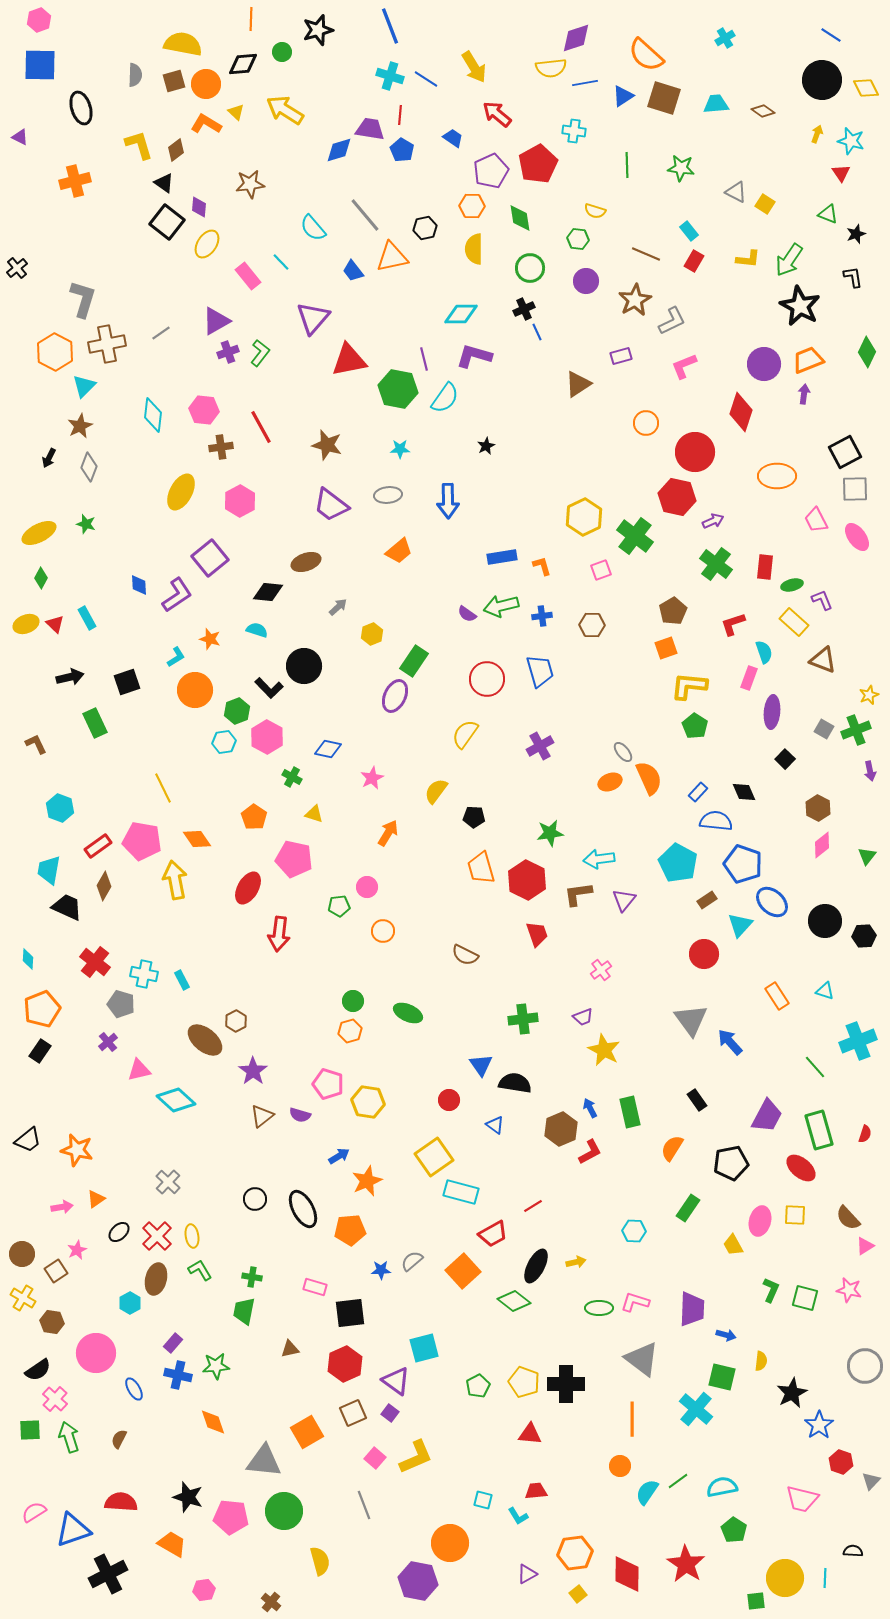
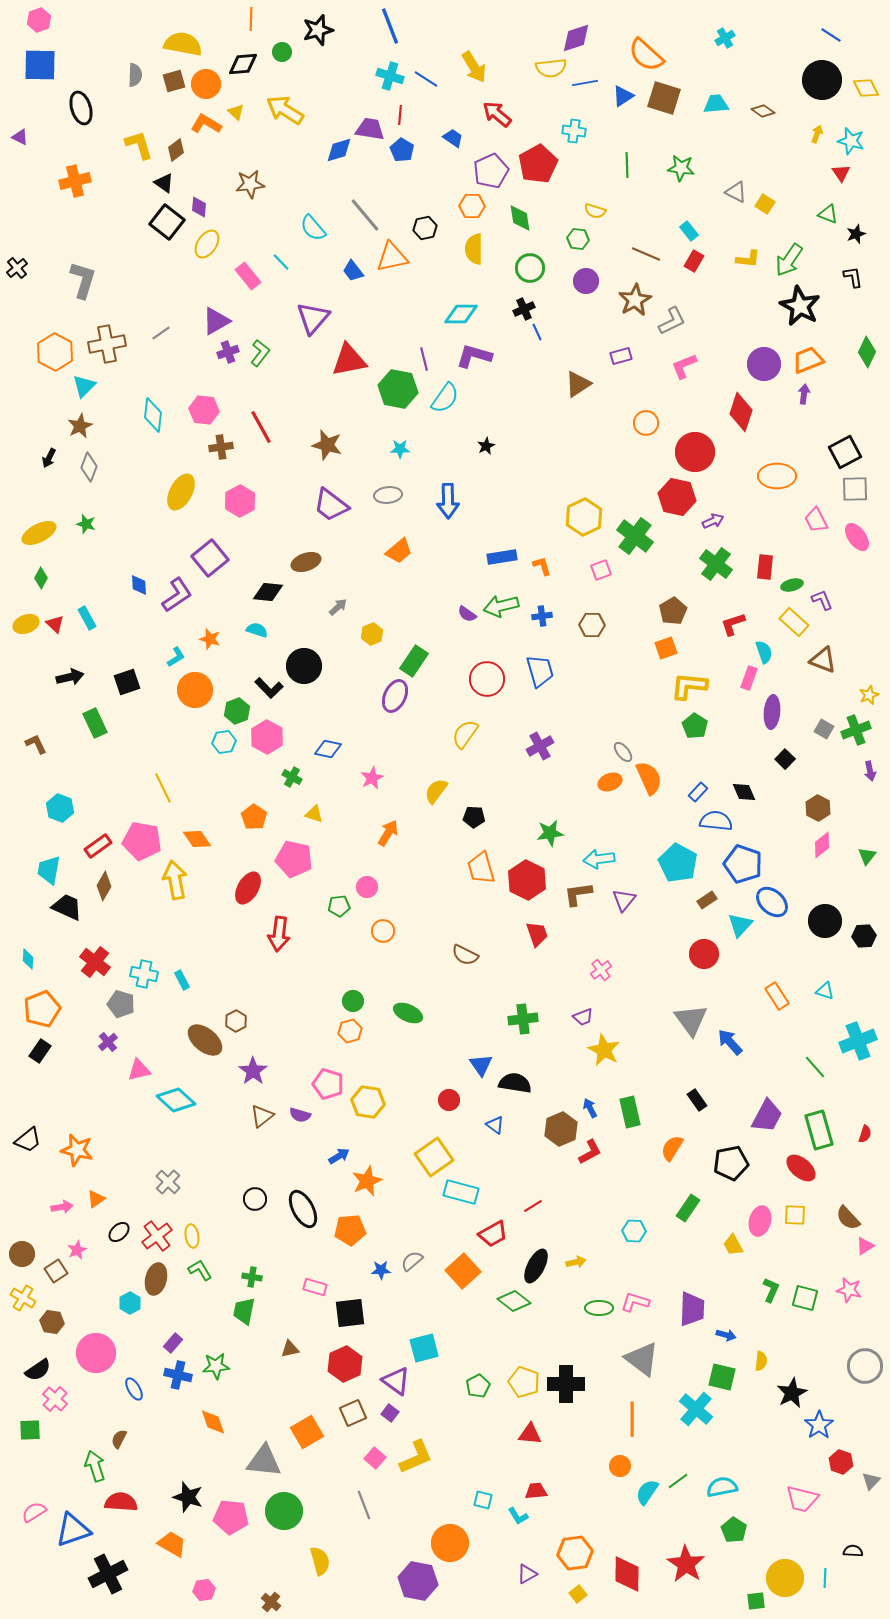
gray L-shape at (83, 299): moved 19 px up
red cross at (157, 1236): rotated 8 degrees clockwise
green arrow at (69, 1437): moved 26 px right, 29 px down
